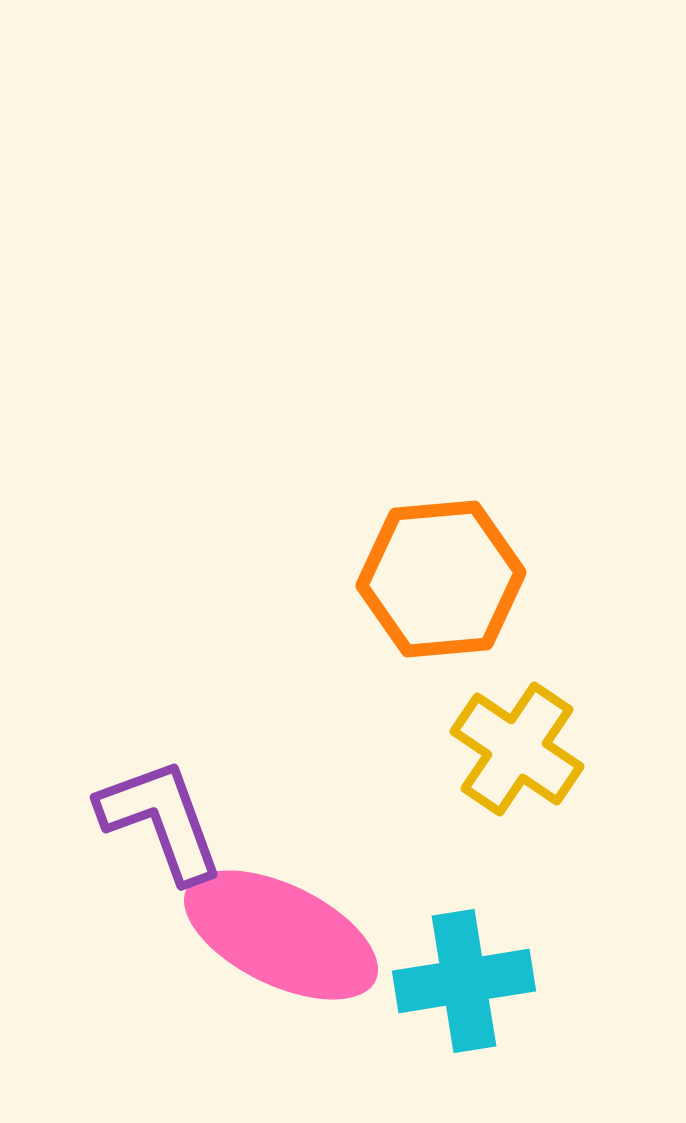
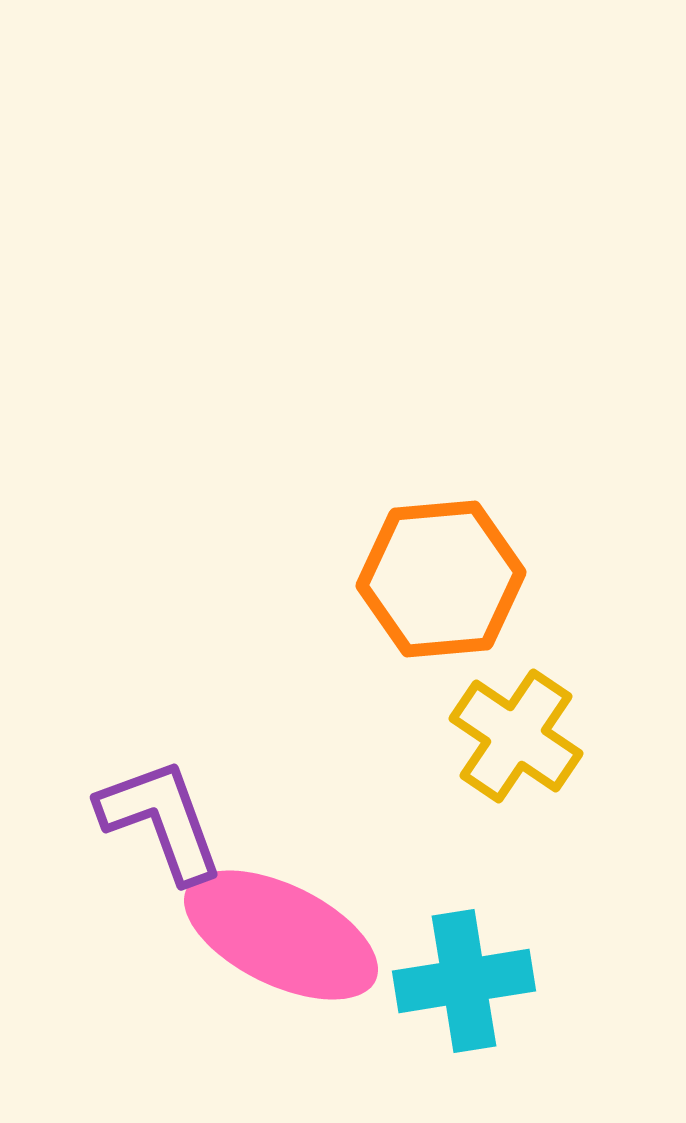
yellow cross: moved 1 px left, 13 px up
